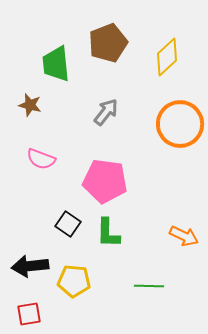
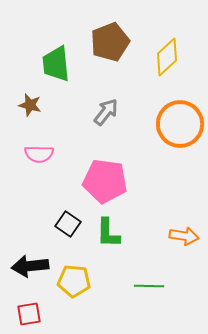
brown pentagon: moved 2 px right, 1 px up
pink semicircle: moved 2 px left, 5 px up; rotated 20 degrees counterclockwise
orange arrow: rotated 16 degrees counterclockwise
